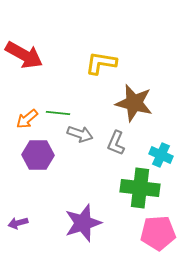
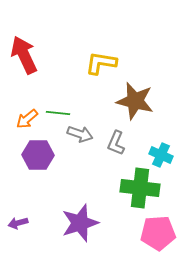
red arrow: rotated 144 degrees counterclockwise
brown star: moved 1 px right, 2 px up
purple star: moved 3 px left
